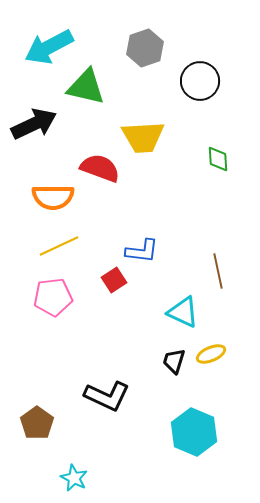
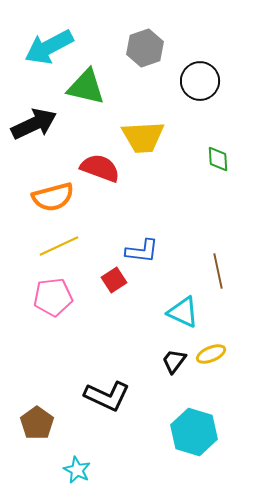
orange semicircle: rotated 15 degrees counterclockwise
black trapezoid: rotated 20 degrees clockwise
cyan hexagon: rotated 6 degrees counterclockwise
cyan star: moved 3 px right, 8 px up
